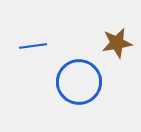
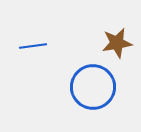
blue circle: moved 14 px right, 5 px down
